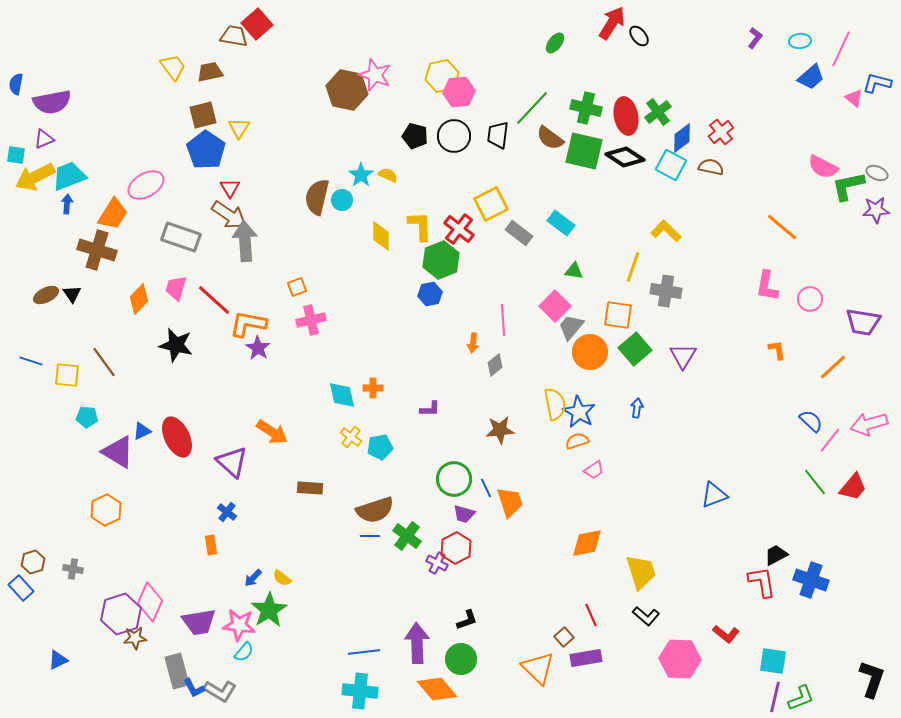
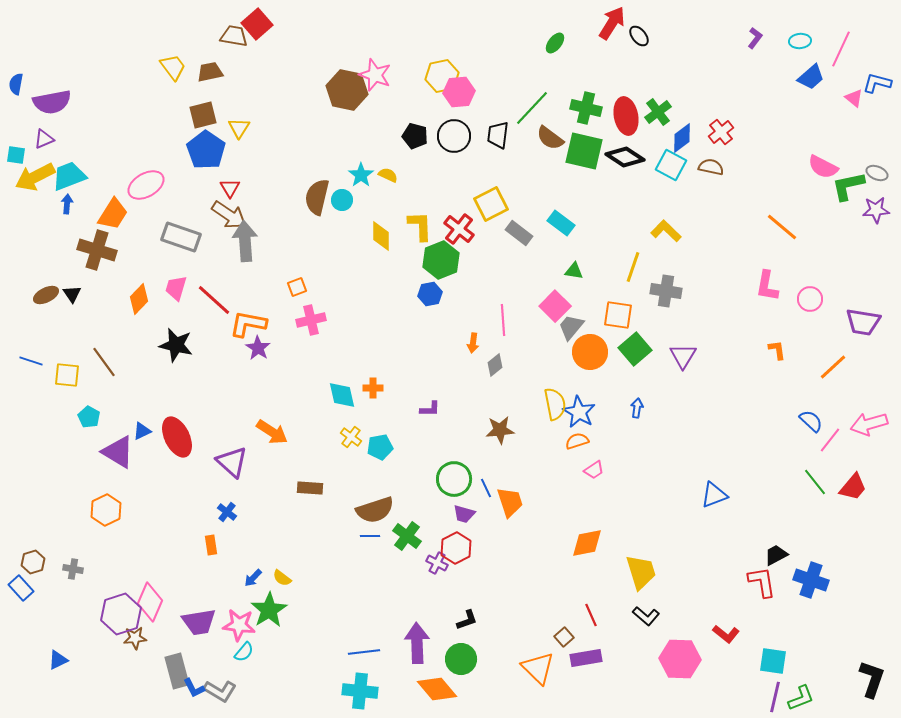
cyan pentagon at (87, 417): moved 2 px right; rotated 25 degrees clockwise
